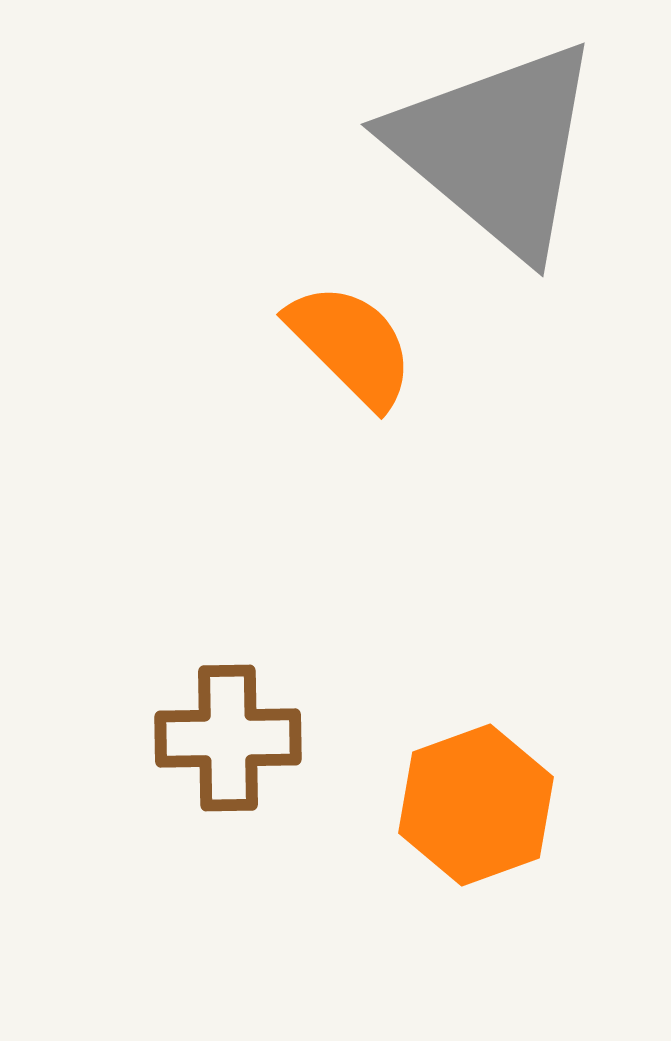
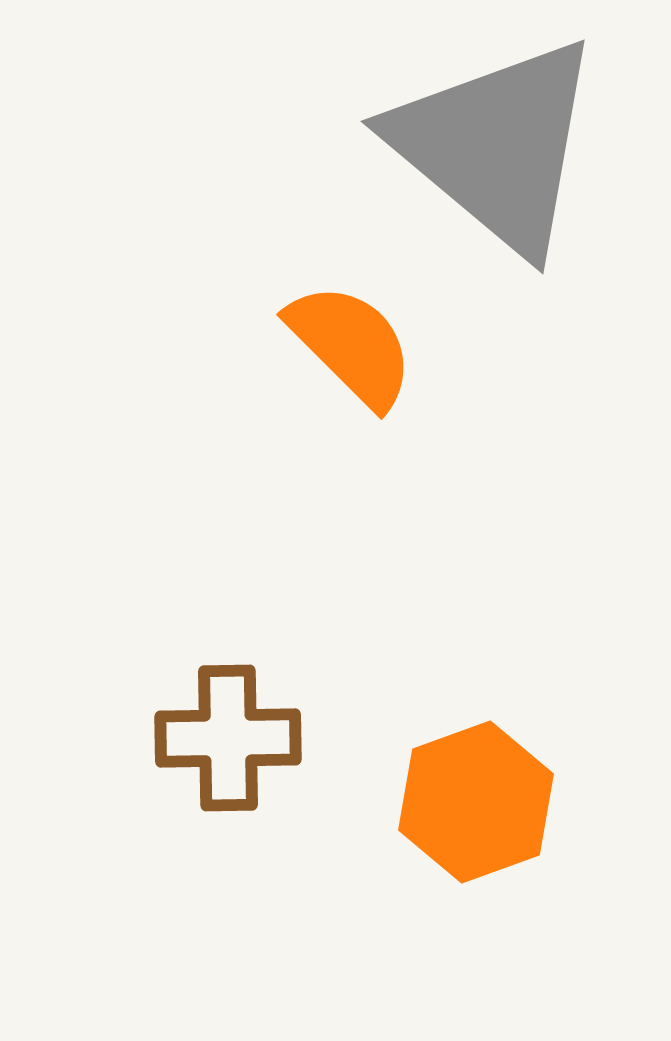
gray triangle: moved 3 px up
orange hexagon: moved 3 px up
